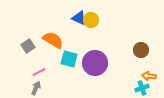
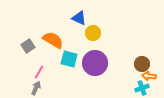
yellow circle: moved 2 px right, 13 px down
brown circle: moved 1 px right, 14 px down
pink line: rotated 32 degrees counterclockwise
